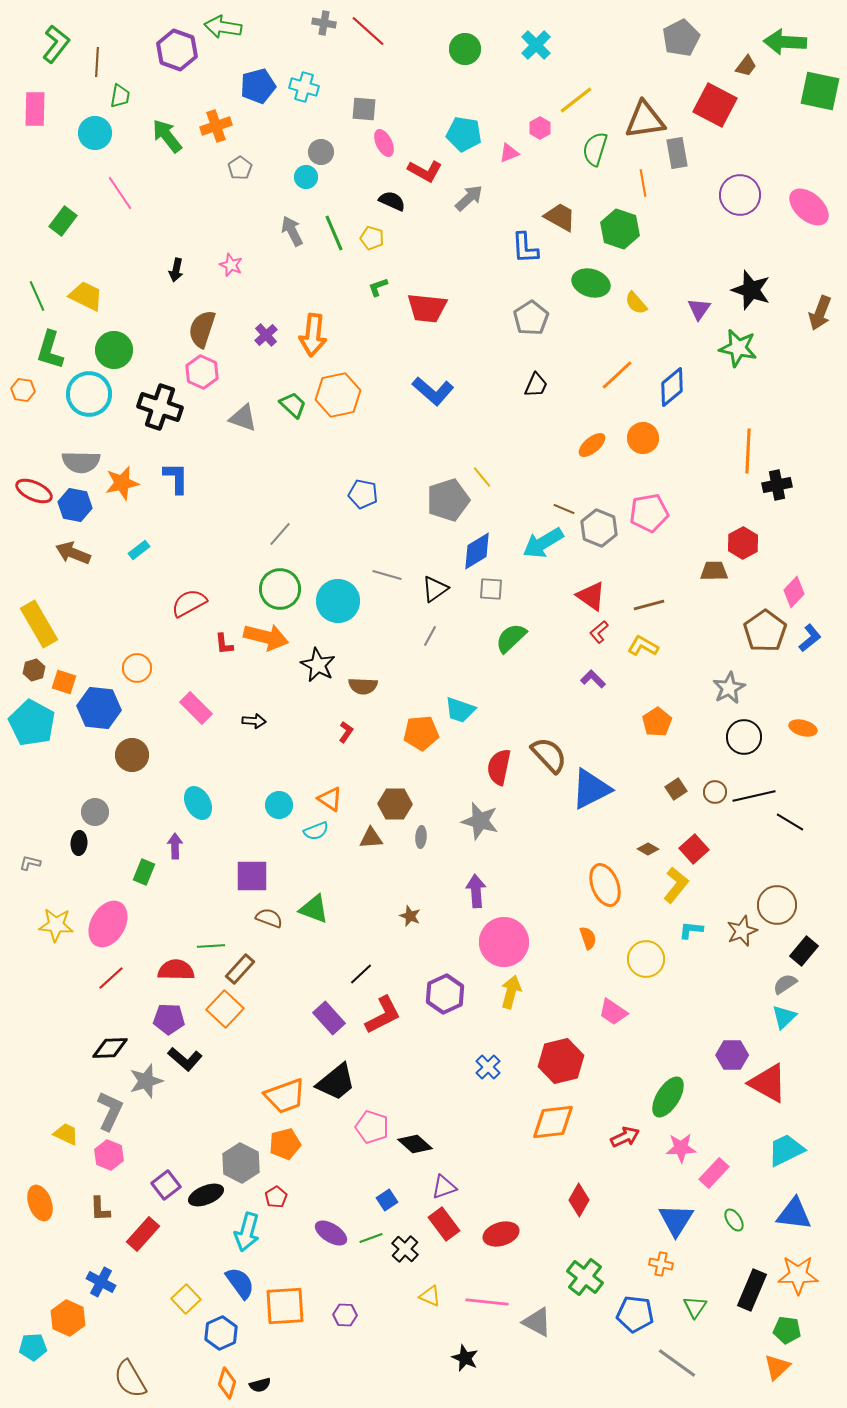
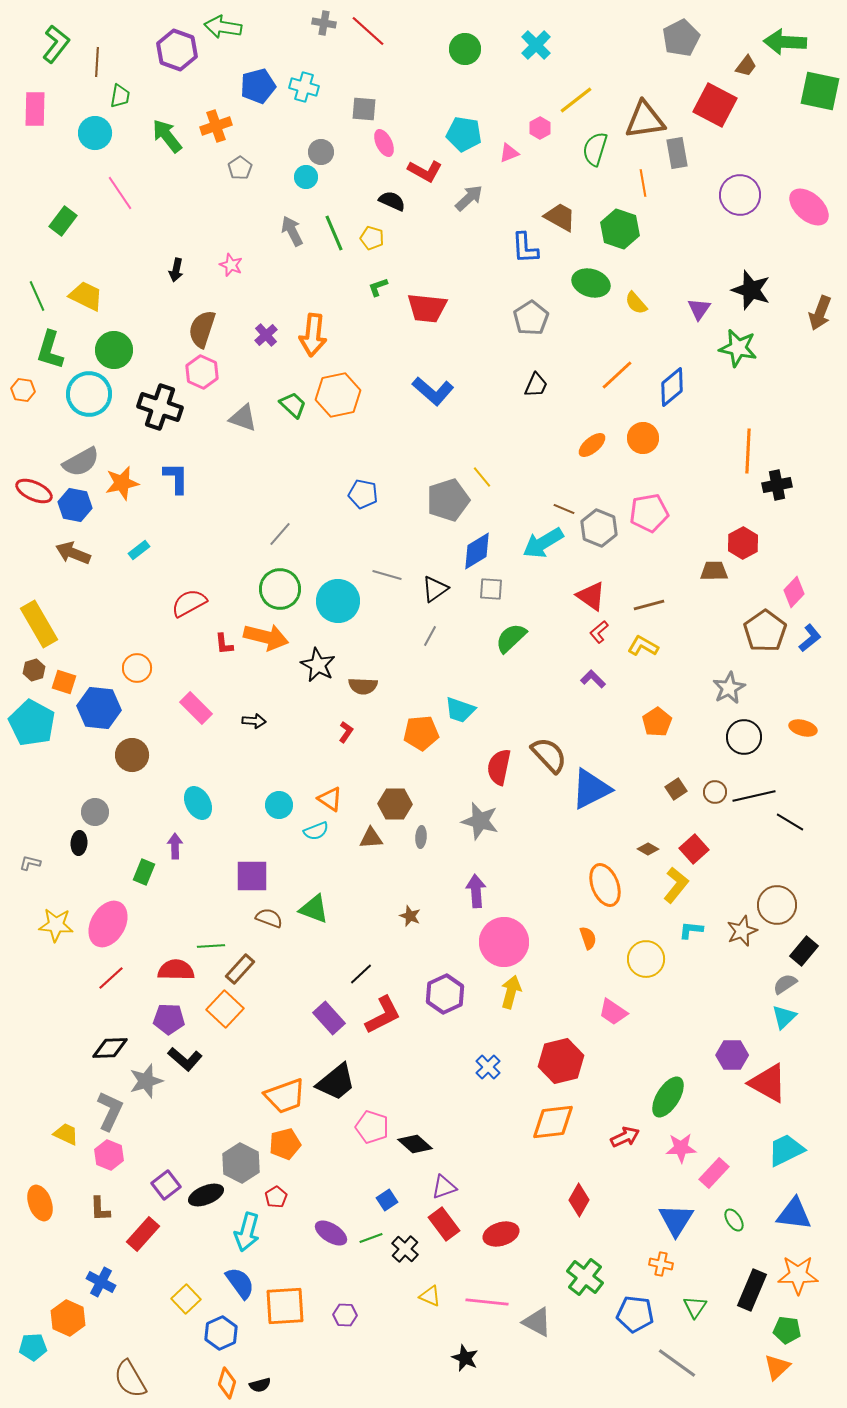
gray semicircle at (81, 462): rotated 30 degrees counterclockwise
